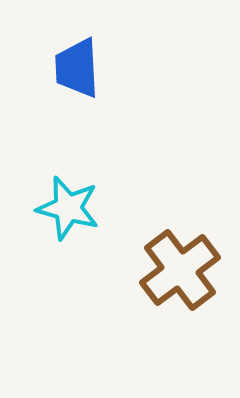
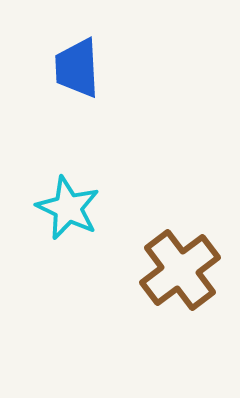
cyan star: rotated 10 degrees clockwise
